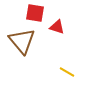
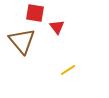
red triangle: rotated 35 degrees clockwise
yellow line: moved 1 px right, 2 px up; rotated 63 degrees counterclockwise
